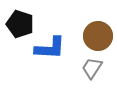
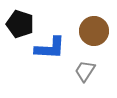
brown circle: moved 4 px left, 5 px up
gray trapezoid: moved 7 px left, 3 px down
